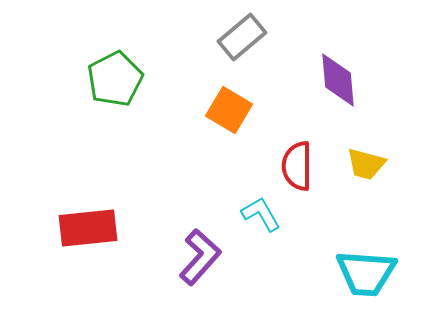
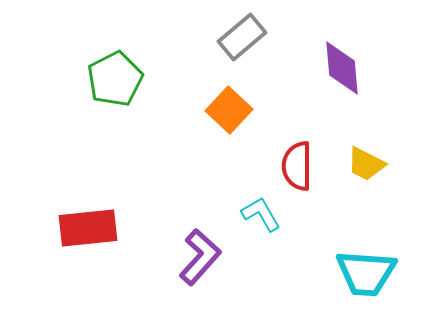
purple diamond: moved 4 px right, 12 px up
orange square: rotated 12 degrees clockwise
yellow trapezoid: rotated 12 degrees clockwise
